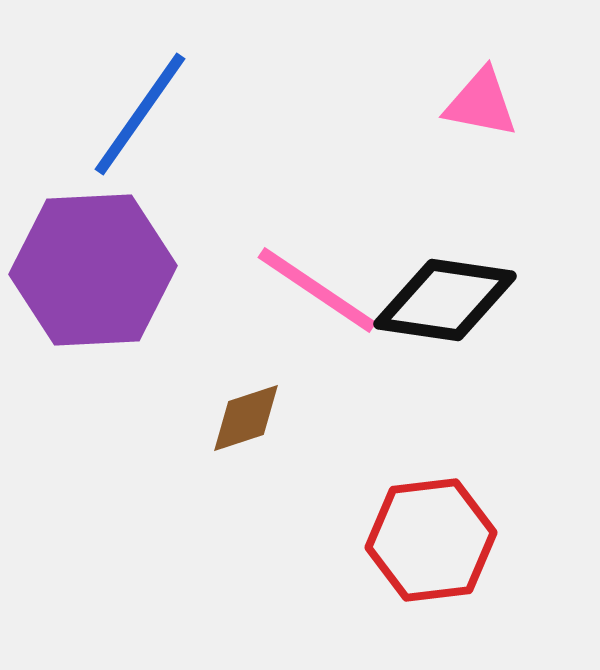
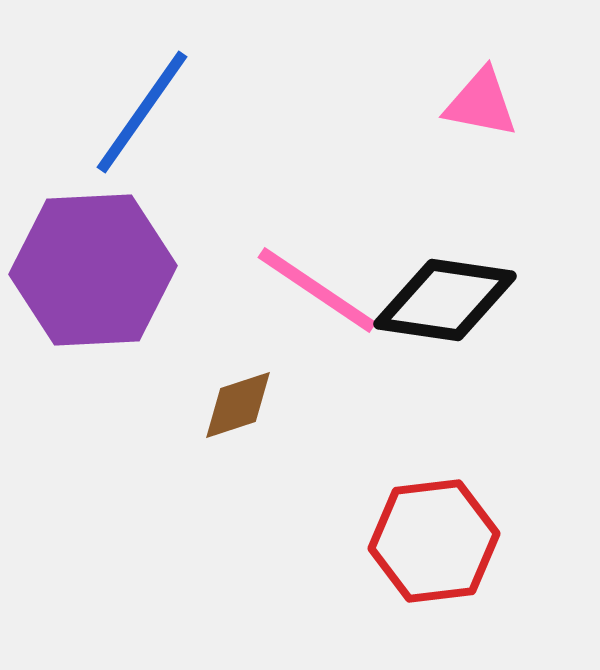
blue line: moved 2 px right, 2 px up
brown diamond: moved 8 px left, 13 px up
red hexagon: moved 3 px right, 1 px down
